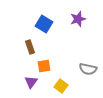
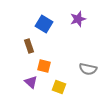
brown rectangle: moved 1 px left, 1 px up
orange square: rotated 24 degrees clockwise
purple triangle: rotated 24 degrees counterclockwise
yellow square: moved 2 px left, 1 px down; rotated 16 degrees counterclockwise
